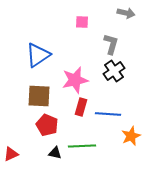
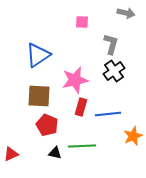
blue line: rotated 10 degrees counterclockwise
orange star: moved 2 px right
